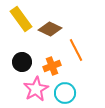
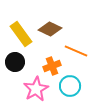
yellow rectangle: moved 15 px down
orange line: moved 1 px down; rotated 40 degrees counterclockwise
black circle: moved 7 px left
cyan circle: moved 5 px right, 7 px up
